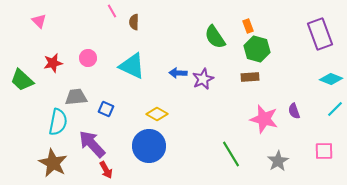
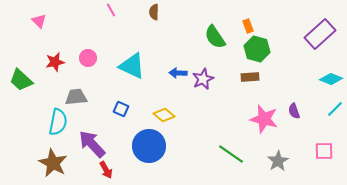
pink line: moved 1 px left, 1 px up
brown semicircle: moved 20 px right, 10 px up
purple rectangle: rotated 68 degrees clockwise
red star: moved 2 px right, 1 px up
green trapezoid: moved 1 px left
blue square: moved 15 px right
yellow diamond: moved 7 px right, 1 px down; rotated 10 degrees clockwise
green line: rotated 24 degrees counterclockwise
